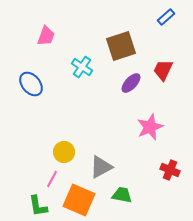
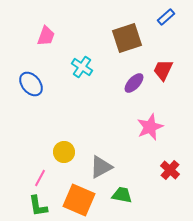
brown square: moved 6 px right, 8 px up
purple ellipse: moved 3 px right
red cross: rotated 18 degrees clockwise
pink line: moved 12 px left, 1 px up
